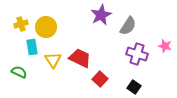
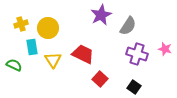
yellow circle: moved 2 px right, 1 px down
pink star: moved 3 px down
red trapezoid: moved 3 px right, 4 px up
green semicircle: moved 5 px left, 7 px up
